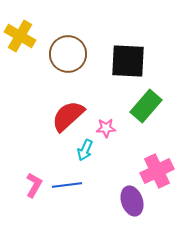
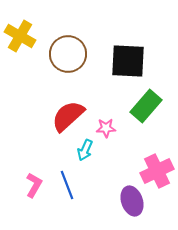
blue line: rotated 76 degrees clockwise
